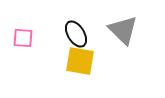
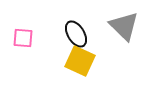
gray triangle: moved 1 px right, 4 px up
yellow square: rotated 16 degrees clockwise
